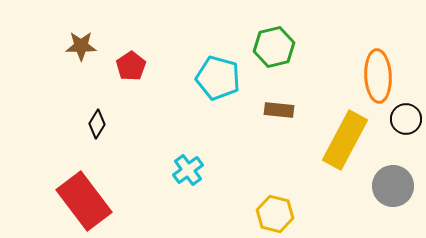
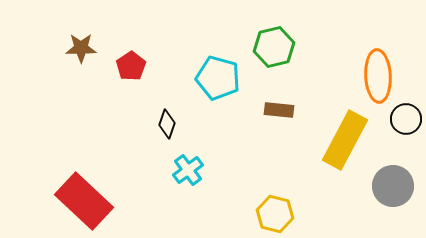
brown star: moved 2 px down
black diamond: moved 70 px right; rotated 12 degrees counterclockwise
red rectangle: rotated 10 degrees counterclockwise
